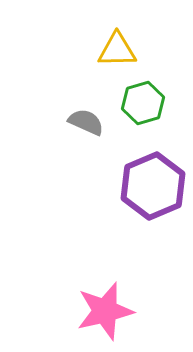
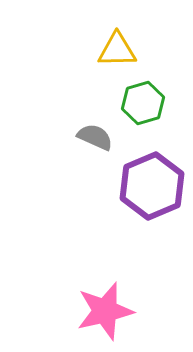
gray semicircle: moved 9 px right, 15 px down
purple hexagon: moved 1 px left
